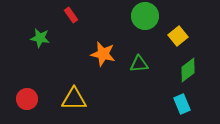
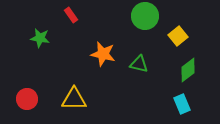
green triangle: rotated 18 degrees clockwise
